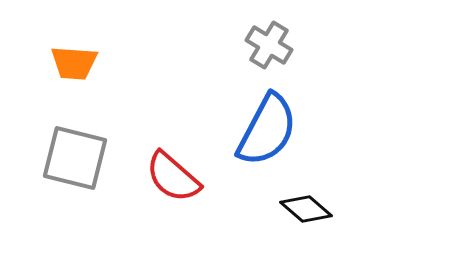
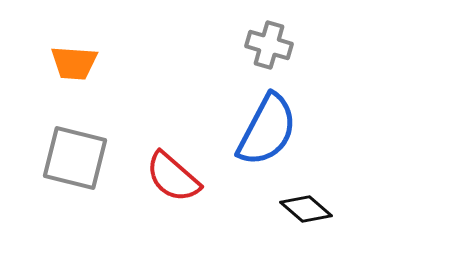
gray cross: rotated 15 degrees counterclockwise
